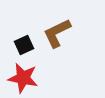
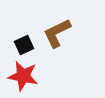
red star: moved 2 px up
